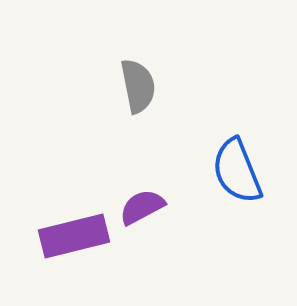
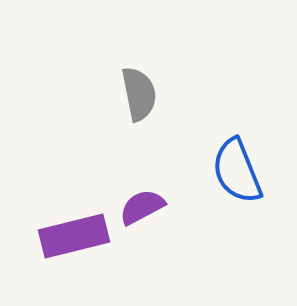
gray semicircle: moved 1 px right, 8 px down
